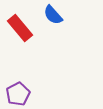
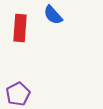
red rectangle: rotated 44 degrees clockwise
